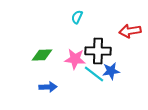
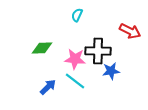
cyan semicircle: moved 2 px up
red arrow: rotated 145 degrees counterclockwise
green diamond: moved 7 px up
cyan line: moved 19 px left, 7 px down
blue arrow: rotated 42 degrees counterclockwise
